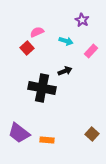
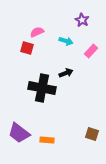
red square: rotated 32 degrees counterclockwise
black arrow: moved 1 px right, 2 px down
brown square: rotated 24 degrees counterclockwise
